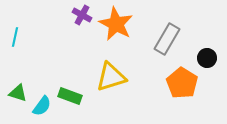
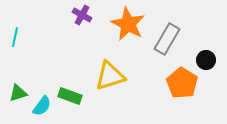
orange star: moved 12 px right
black circle: moved 1 px left, 2 px down
yellow triangle: moved 1 px left, 1 px up
green triangle: rotated 36 degrees counterclockwise
